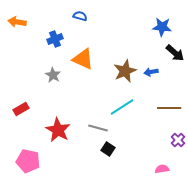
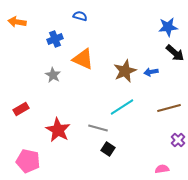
blue star: moved 6 px right; rotated 12 degrees counterclockwise
brown line: rotated 15 degrees counterclockwise
